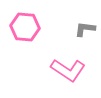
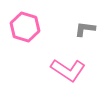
pink hexagon: rotated 12 degrees clockwise
